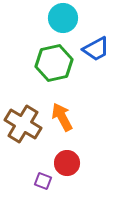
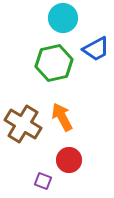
red circle: moved 2 px right, 3 px up
